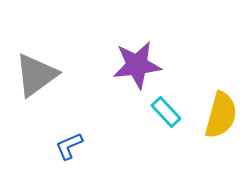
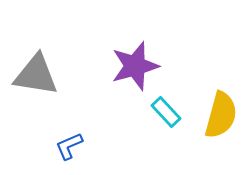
purple star: moved 2 px left, 1 px down; rotated 9 degrees counterclockwise
gray triangle: rotated 45 degrees clockwise
